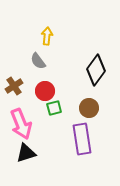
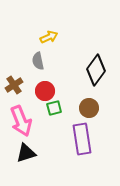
yellow arrow: moved 2 px right, 1 px down; rotated 60 degrees clockwise
gray semicircle: rotated 24 degrees clockwise
brown cross: moved 1 px up
pink arrow: moved 3 px up
